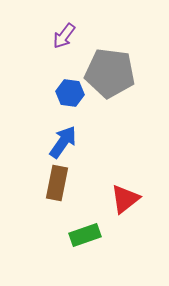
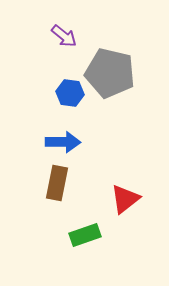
purple arrow: rotated 88 degrees counterclockwise
gray pentagon: rotated 6 degrees clockwise
blue arrow: rotated 56 degrees clockwise
